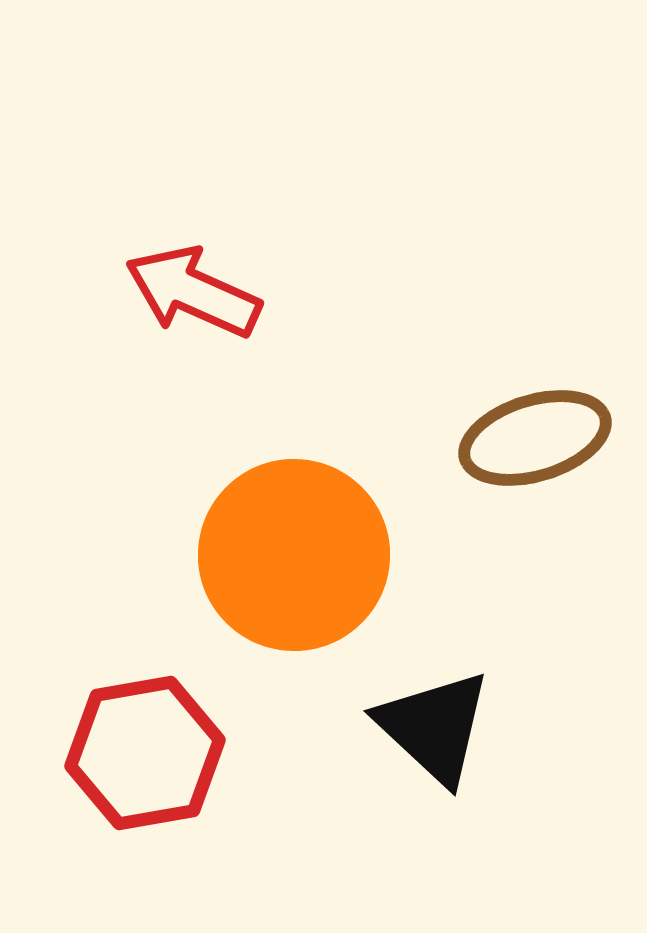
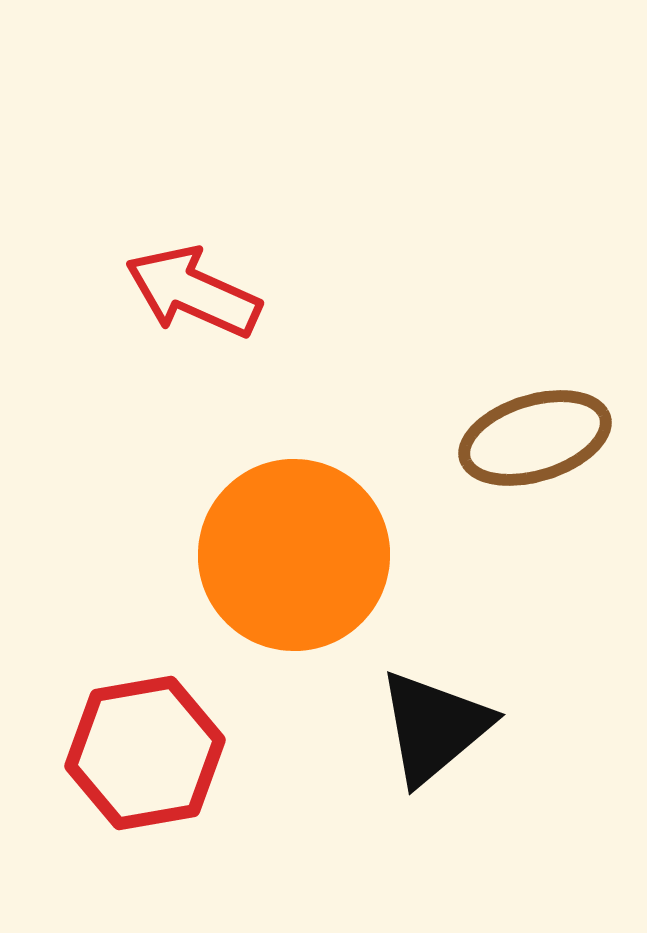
black triangle: rotated 37 degrees clockwise
